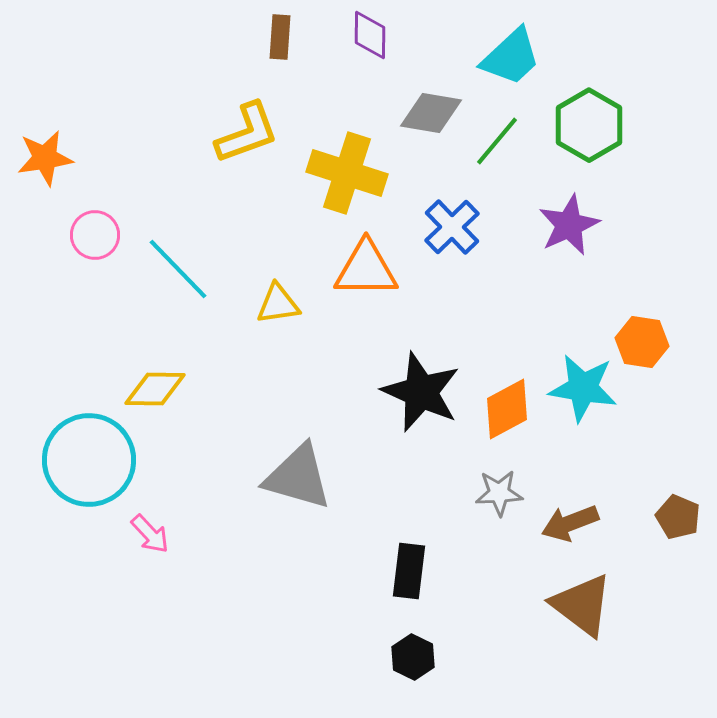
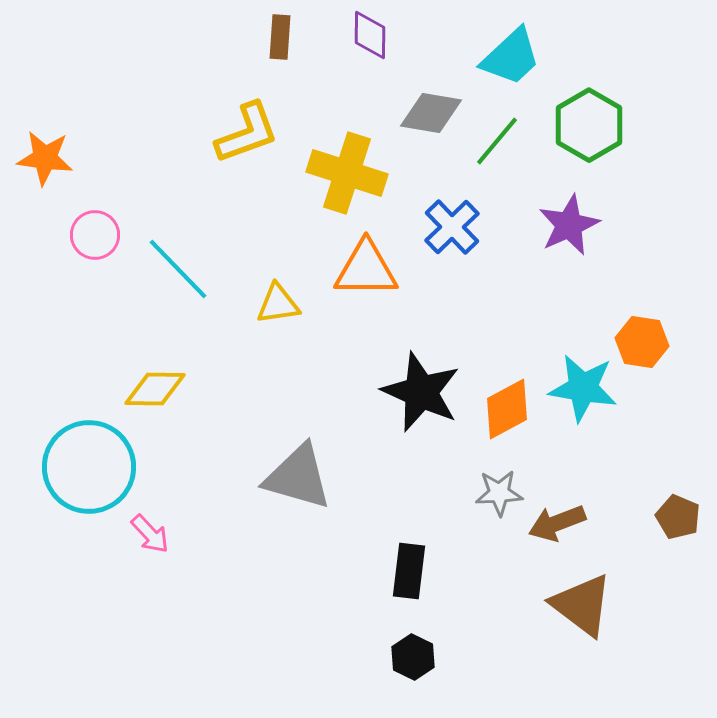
orange star: rotated 16 degrees clockwise
cyan circle: moved 7 px down
brown arrow: moved 13 px left
